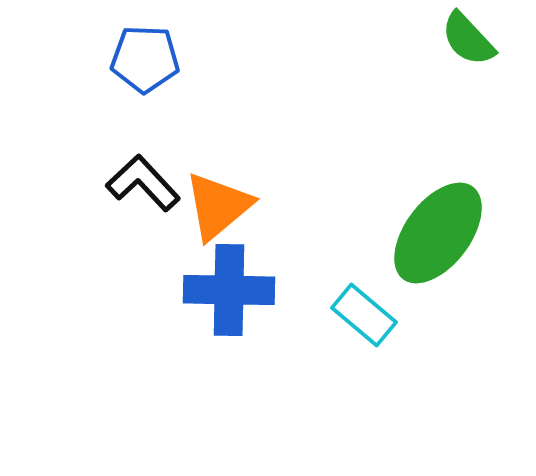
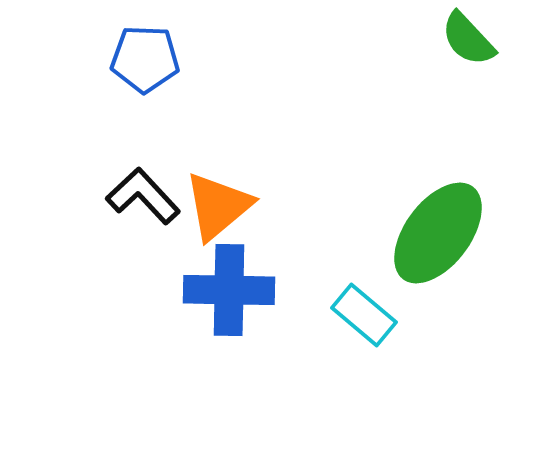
black L-shape: moved 13 px down
